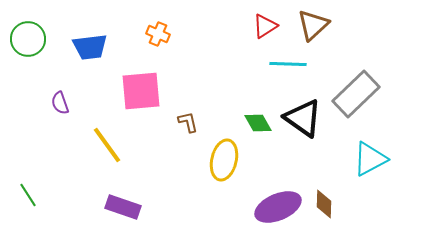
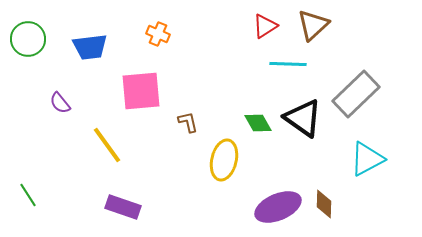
purple semicircle: rotated 20 degrees counterclockwise
cyan triangle: moved 3 px left
